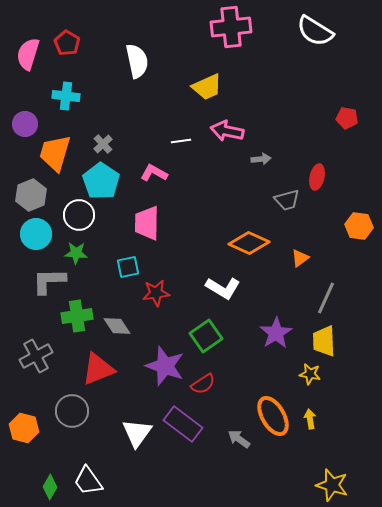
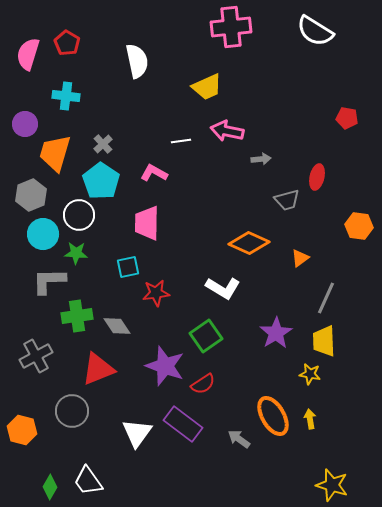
cyan circle at (36, 234): moved 7 px right
orange hexagon at (24, 428): moved 2 px left, 2 px down
